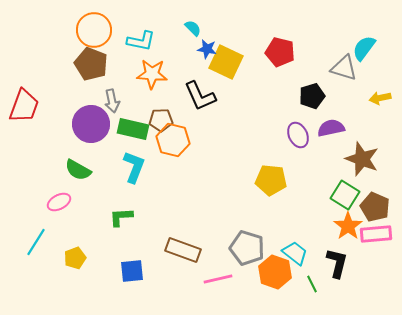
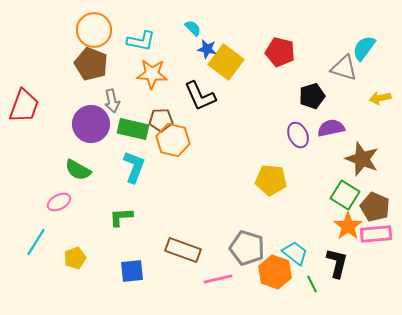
yellow square at (226, 62): rotated 12 degrees clockwise
